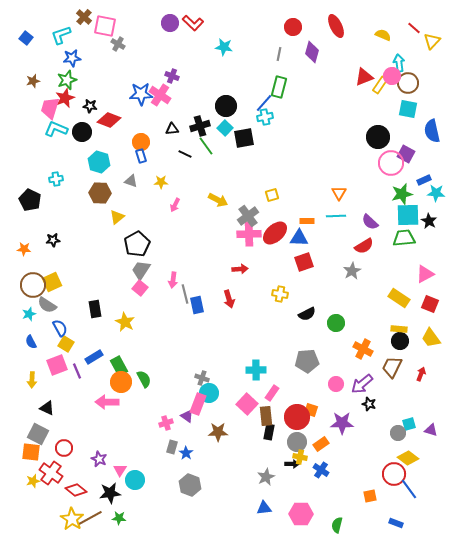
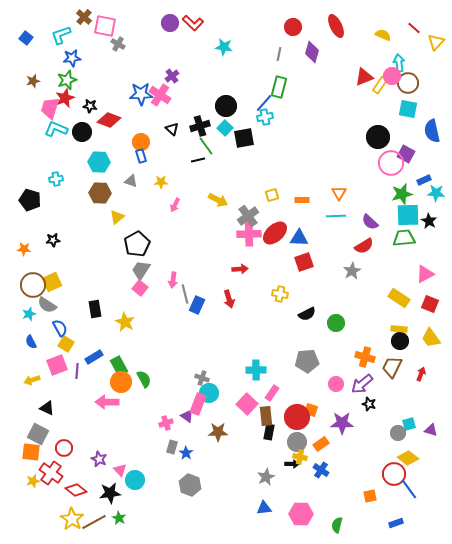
yellow triangle at (432, 41): moved 4 px right, 1 px down
purple cross at (172, 76): rotated 32 degrees clockwise
black triangle at (172, 129): rotated 48 degrees clockwise
black line at (185, 154): moved 13 px right, 6 px down; rotated 40 degrees counterclockwise
cyan hexagon at (99, 162): rotated 15 degrees counterclockwise
black pentagon at (30, 200): rotated 10 degrees counterclockwise
orange rectangle at (307, 221): moved 5 px left, 21 px up
blue rectangle at (197, 305): rotated 36 degrees clockwise
orange cross at (363, 349): moved 2 px right, 8 px down; rotated 12 degrees counterclockwise
purple line at (77, 371): rotated 28 degrees clockwise
yellow arrow at (32, 380): rotated 70 degrees clockwise
pink triangle at (120, 470): rotated 16 degrees counterclockwise
brown line at (90, 518): moved 4 px right, 4 px down
green star at (119, 518): rotated 24 degrees clockwise
blue rectangle at (396, 523): rotated 40 degrees counterclockwise
